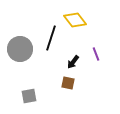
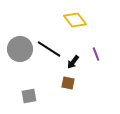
black line: moved 2 px left, 11 px down; rotated 75 degrees counterclockwise
